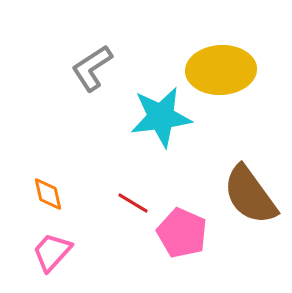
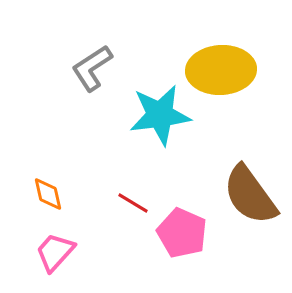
cyan star: moved 1 px left, 2 px up
pink trapezoid: moved 3 px right
